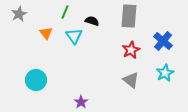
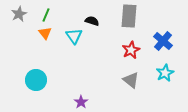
green line: moved 19 px left, 3 px down
orange triangle: moved 1 px left
